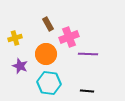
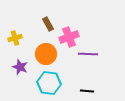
purple star: moved 1 px down
